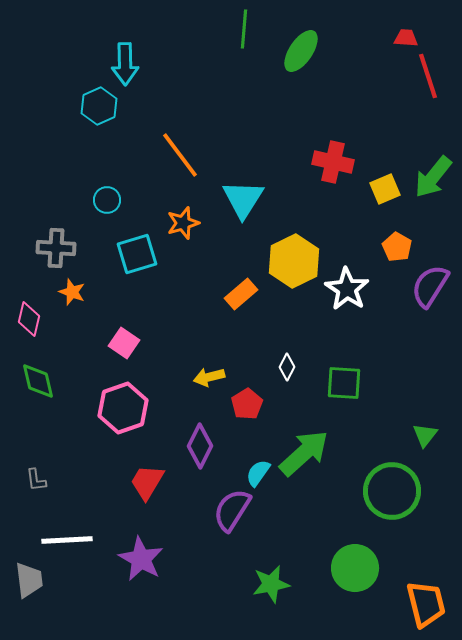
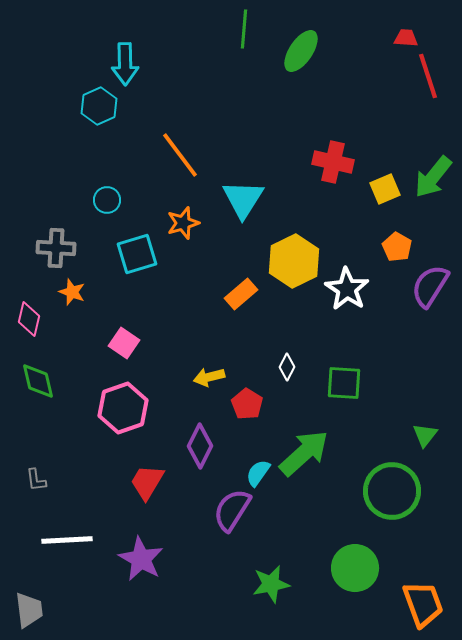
red pentagon at (247, 404): rotated 8 degrees counterclockwise
gray trapezoid at (29, 580): moved 30 px down
orange trapezoid at (426, 604): moved 3 px left; rotated 6 degrees counterclockwise
